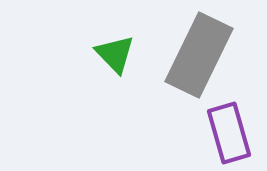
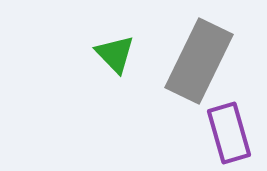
gray rectangle: moved 6 px down
